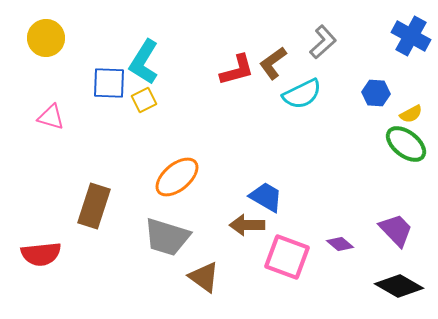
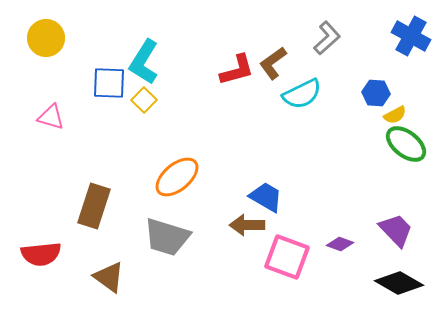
gray L-shape: moved 4 px right, 4 px up
yellow square: rotated 20 degrees counterclockwise
yellow semicircle: moved 16 px left, 1 px down
purple diamond: rotated 20 degrees counterclockwise
brown triangle: moved 95 px left
black diamond: moved 3 px up
